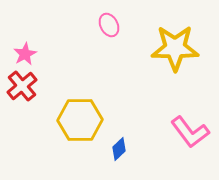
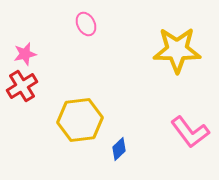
pink ellipse: moved 23 px left, 1 px up
yellow star: moved 2 px right, 2 px down
pink star: rotated 15 degrees clockwise
red cross: rotated 8 degrees clockwise
yellow hexagon: rotated 6 degrees counterclockwise
